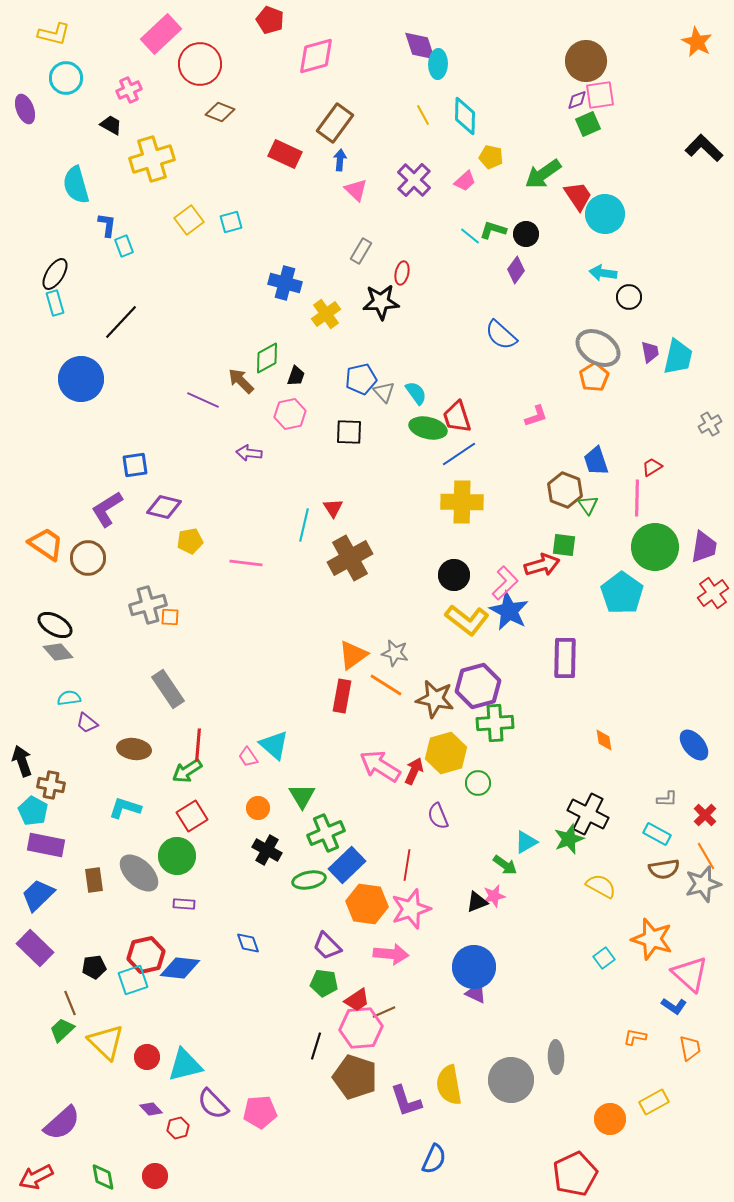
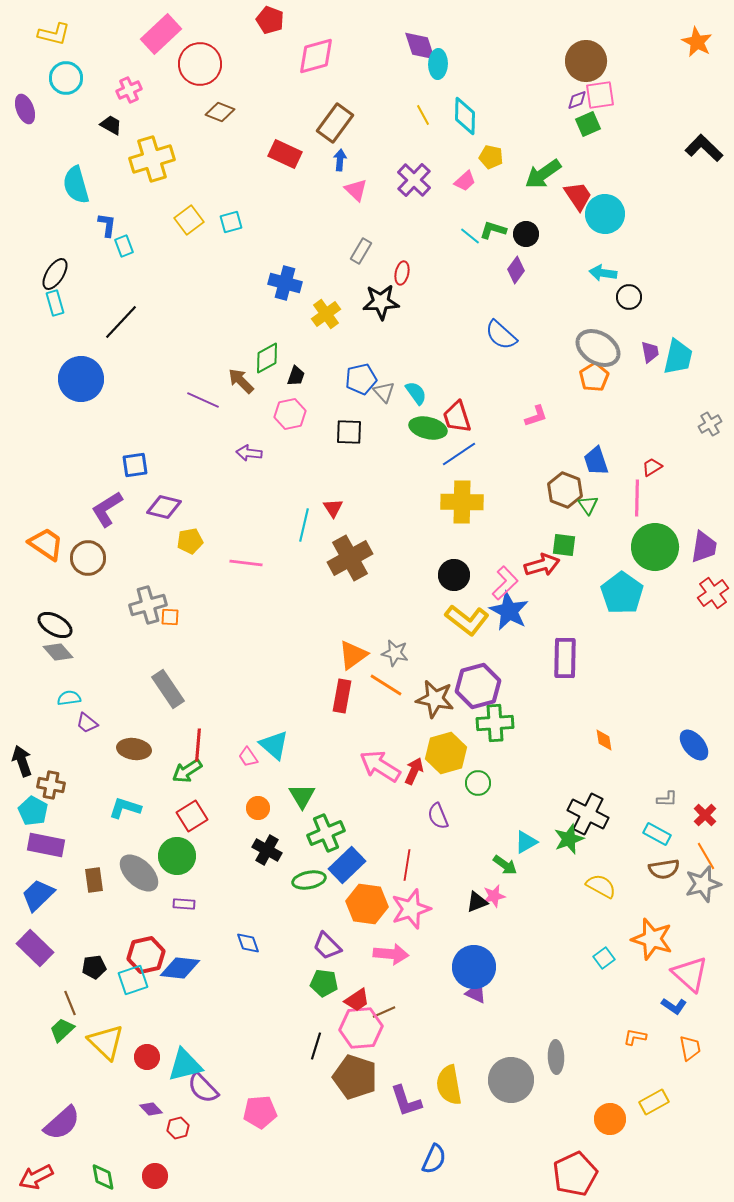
purple semicircle at (213, 1104): moved 10 px left, 16 px up
